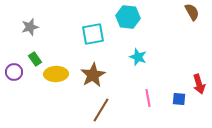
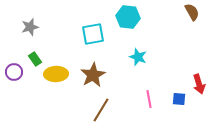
pink line: moved 1 px right, 1 px down
